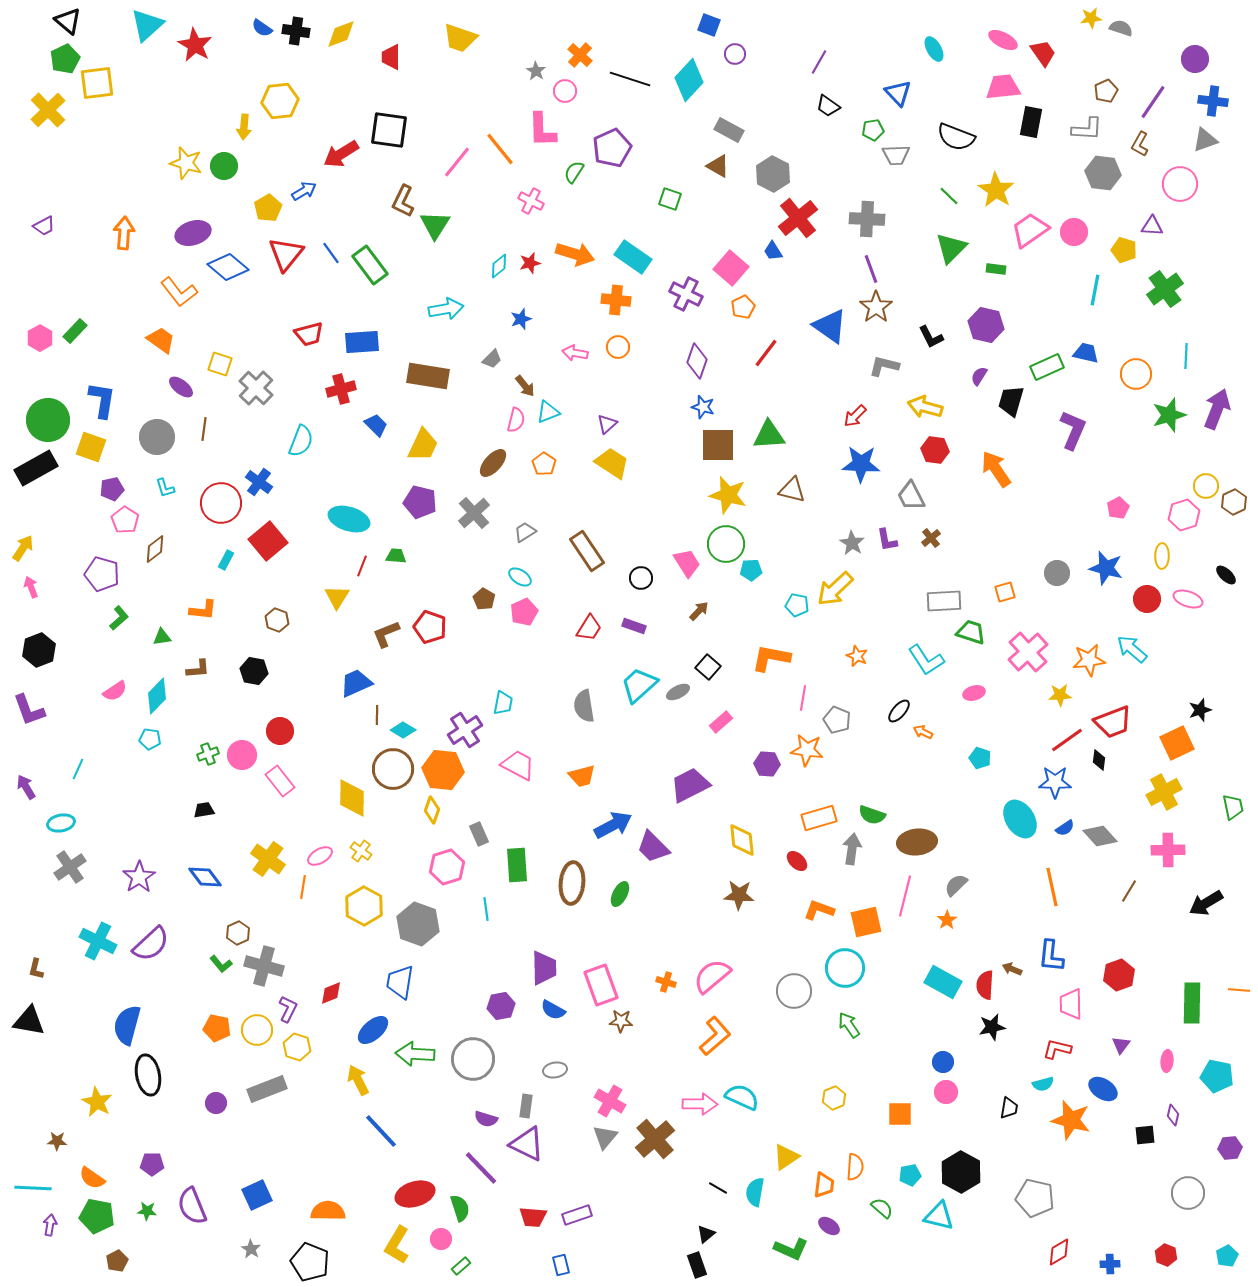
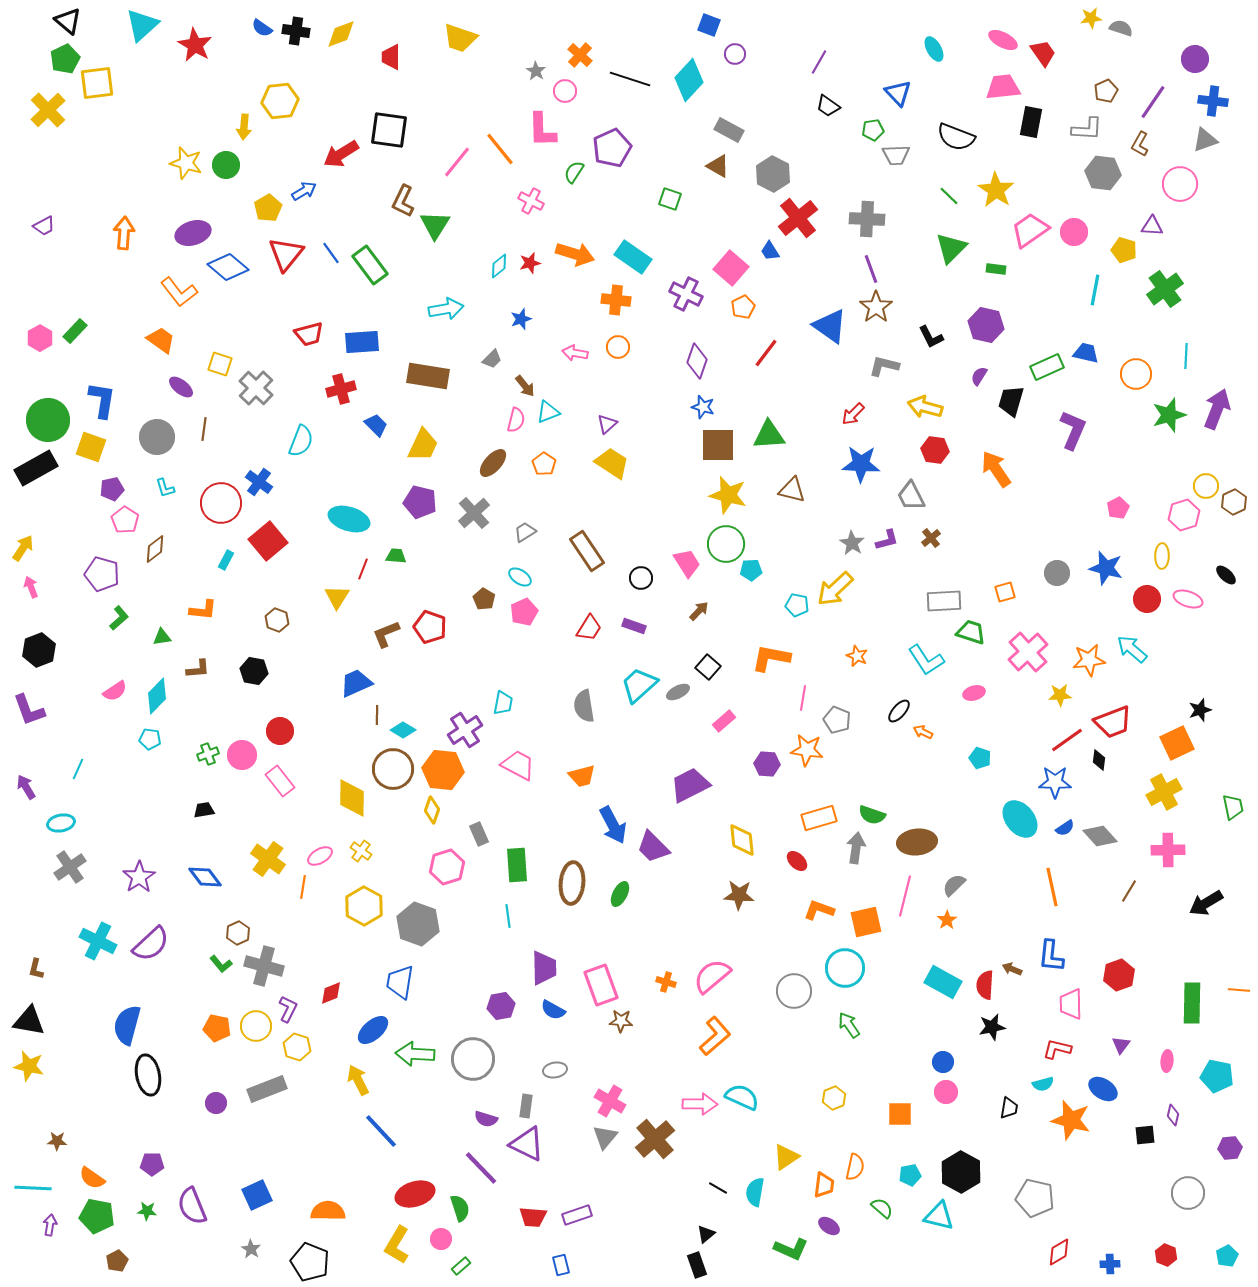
cyan triangle at (147, 25): moved 5 px left
green circle at (224, 166): moved 2 px right, 1 px up
blue trapezoid at (773, 251): moved 3 px left
red arrow at (855, 416): moved 2 px left, 2 px up
purple L-shape at (887, 540): rotated 95 degrees counterclockwise
red line at (362, 566): moved 1 px right, 3 px down
pink rectangle at (721, 722): moved 3 px right, 1 px up
cyan ellipse at (1020, 819): rotated 6 degrees counterclockwise
blue arrow at (613, 825): rotated 90 degrees clockwise
gray arrow at (852, 849): moved 4 px right, 1 px up
gray semicircle at (956, 885): moved 2 px left
cyan line at (486, 909): moved 22 px right, 7 px down
yellow circle at (257, 1030): moved 1 px left, 4 px up
yellow star at (97, 1102): moved 68 px left, 36 px up; rotated 16 degrees counterclockwise
orange semicircle at (855, 1167): rotated 8 degrees clockwise
